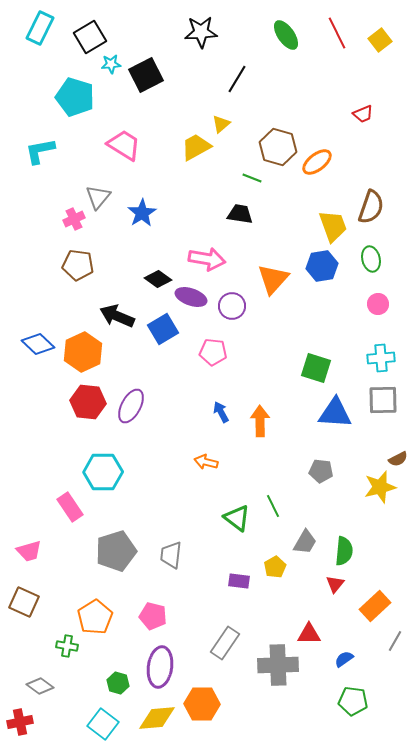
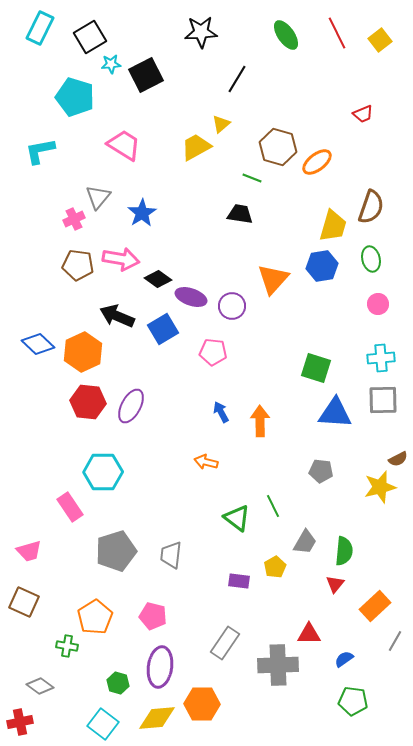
yellow trapezoid at (333, 226): rotated 36 degrees clockwise
pink arrow at (207, 259): moved 86 px left
